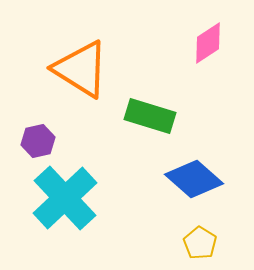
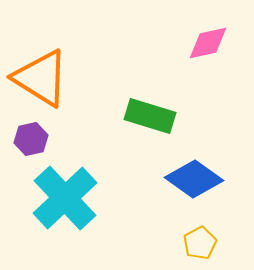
pink diamond: rotated 21 degrees clockwise
orange triangle: moved 40 px left, 9 px down
purple hexagon: moved 7 px left, 2 px up
blue diamond: rotated 6 degrees counterclockwise
yellow pentagon: rotated 12 degrees clockwise
